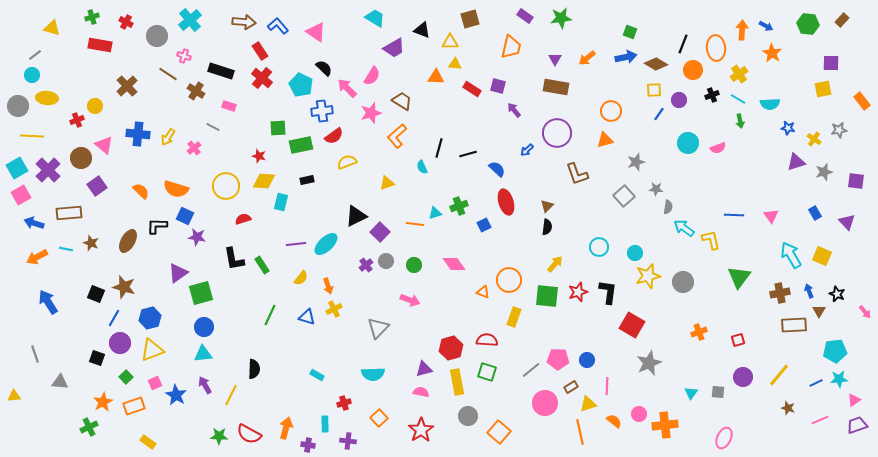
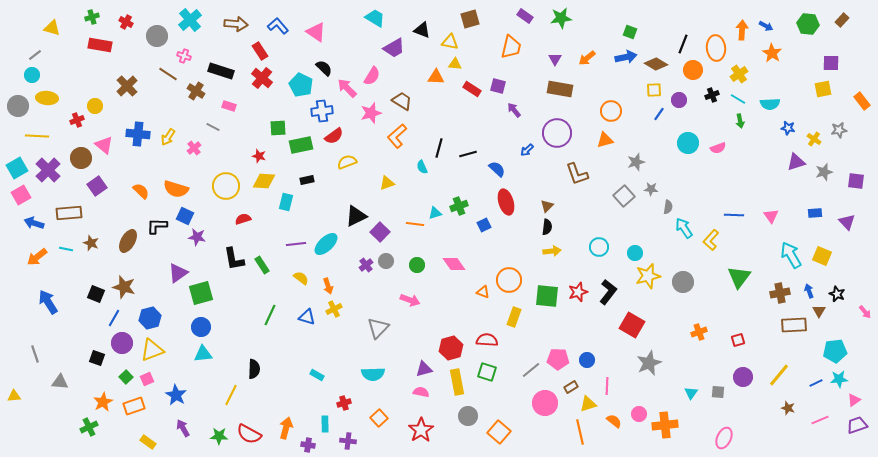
brown arrow at (244, 22): moved 8 px left, 2 px down
yellow triangle at (450, 42): rotated 12 degrees clockwise
brown rectangle at (556, 87): moved 4 px right, 2 px down
yellow line at (32, 136): moved 5 px right
gray star at (656, 189): moved 5 px left
cyan rectangle at (281, 202): moved 5 px right
blue rectangle at (815, 213): rotated 64 degrees counterclockwise
cyan arrow at (684, 228): rotated 20 degrees clockwise
yellow L-shape at (711, 240): rotated 125 degrees counterclockwise
orange arrow at (37, 257): rotated 10 degrees counterclockwise
yellow arrow at (555, 264): moved 3 px left, 13 px up; rotated 42 degrees clockwise
green circle at (414, 265): moved 3 px right
yellow semicircle at (301, 278): rotated 91 degrees counterclockwise
black L-shape at (608, 292): rotated 30 degrees clockwise
blue circle at (204, 327): moved 3 px left
purple circle at (120, 343): moved 2 px right
pink square at (155, 383): moved 8 px left, 4 px up
purple arrow at (205, 385): moved 22 px left, 43 px down
